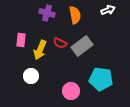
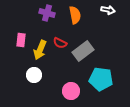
white arrow: rotated 32 degrees clockwise
gray rectangle: moved 1 px right, 5 px down
white circle: moved 3 px right, 1 px up
